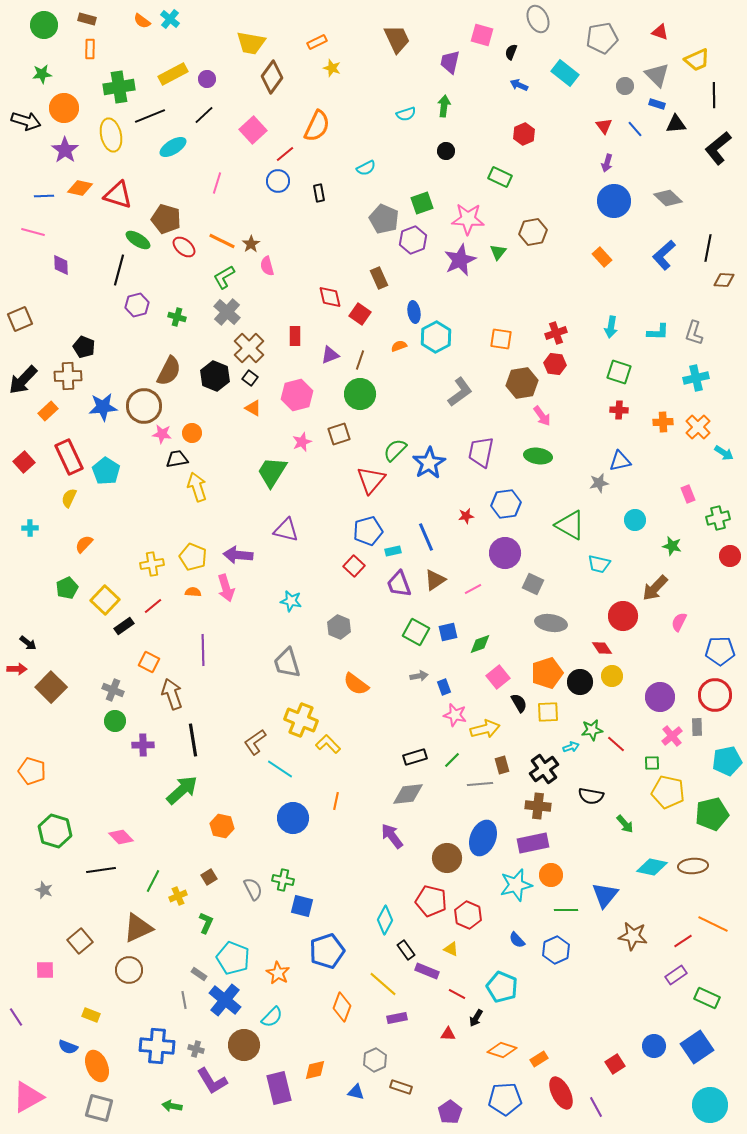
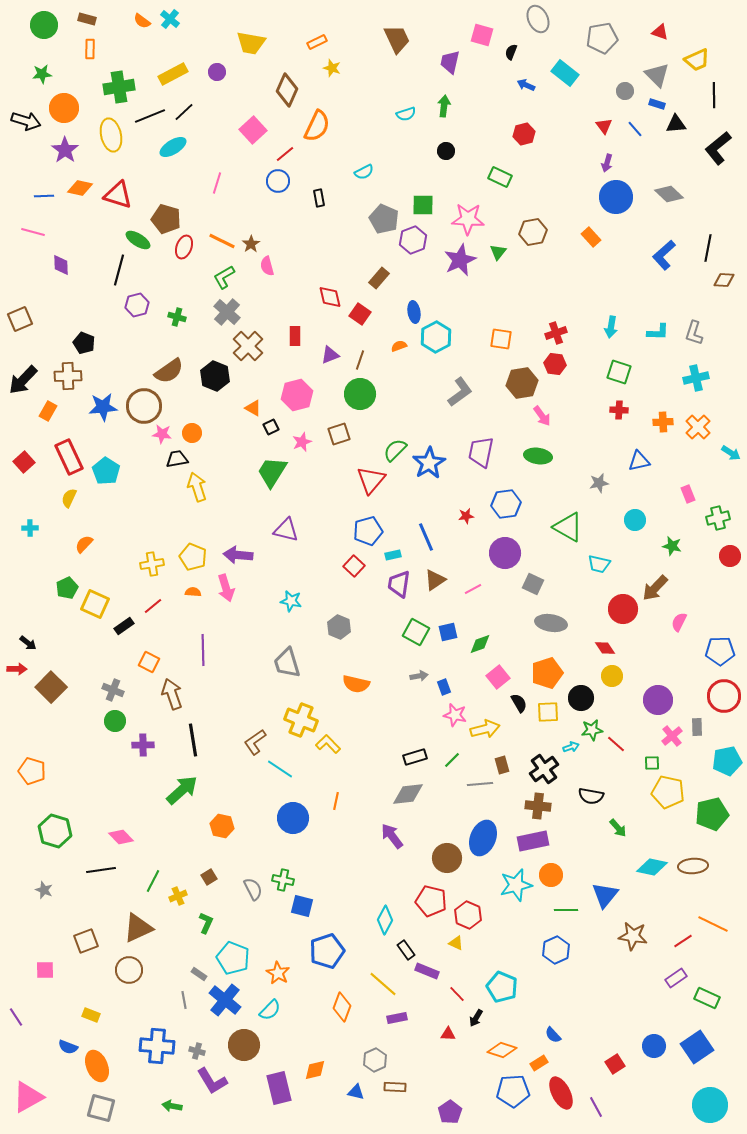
brown diamond at (272, 77): moved 15 px right, 13 px down; rotated 12 degrees counterclockwise
purple circle at (207, 79): moved 10 px right, 7 px up
blue arrow at (519, 85): moved 7 px right
gray circle at (625, 86): moved 5 px down
black line at (204, 115): moved 20 px left, 3 px up
red hexagon at (524, 134): rotated 10 degrees clockwise
cyan semicircle at (366, 168): moved 2 px left, 4 px down
black rectangle at (319, 193): moved 5 px down
gray diamond at (668, 198): moved 1 px right, 4 px up
blue circle at (614, 201): moved 2 px right, 4 px up
green square at (422, 203): moved 1 px right, 2 px down; rotated 20 degrees clockwise
red ellipse at (184, 247): rotated 70 degrees clockwise
orange rectangle at (602, 257): moved 11 px left, 20 px up
brown rectangle at (379, 278): rotated 65 degrees clockwise
black pentagon at (84, 347): moved 4 px up
brown cross at (249, 348): moved 1 px left, 2 px up
brown semicircle at (169, 371): rotated 28 degrees clockwise
black square at (250, 378): moved 21 px right, 49 px down; rotated 28 degrees clockwise
orange rectangle at (48, 411): rotated 18 degrees counterclockwise
cyan arrow at (724, 453): moved 7 px right
blue triangle at (620, 461): moved 19 px right
green triangle at (570, 525): moved 2 px left, 2 px down
cyan rectangle at (393, 551): moved 4 px down
purple trapezoid at (399, 584): rotated 28 degrees clockwise
yellow square at (105, 600): moved 10 px left, 4 px down; rotated 20 degrees counterclockwise
red circle at (623, 616): moved 7 px up
red diamond at (602, 648): moved 3 px right
black circle at (580, 682): moved 1 px right, 16 px down
orange semicircle at (356, 684): rotated 24 degrees counterclockwise
red circle at (715, 695): moved 9 px right, 1 px down
purple circle at (660, 697): moved 2 px left, 3 px down
green arrow at (625, 824): moved 7 px left, 4 px down
purple rectangle at (533, 843): moved 2 px up
blue semicircle at (517, 940): moved 36 px right, 95 px down
brown square at (80, 941): moved 6 px right; rotated 20 degrees clockwise
yellow triangle at (451, 949): moved 5 px right, 6 px up
purple rectangle at (676, 975): moved 3 px down
red line at (457, 994): rotated 18 degrees clockwise
cyan semicircle at (272, 1017): moved 2 px left, 7 px up
gray cross at (196, 1049): moved 1 px right, 2 px down
orange rectangle at (539, 1059): moved 4 px down
brown rectangle at (401, 1087): moved 6 px left; rotated 15 degrees counterclockwise
blue pentagon at (505, 1099): moved 8 px right, 8 px up
gray square at (99, 1108): moved 2 px right
